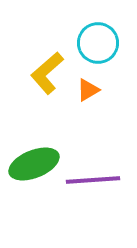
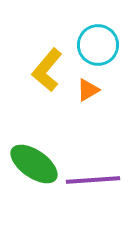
cyan circle: moved 2 px down
yellow L-shape: moved 3 px up; rotated 9 degrees counterclockwise
green ellipse: rotated 57 degrees clockwise
